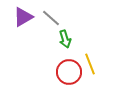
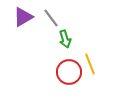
gray line: rotated 12 degrees clockwise
